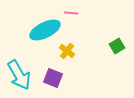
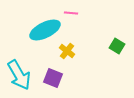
green square: rotated 28 degrees counterclockwise
